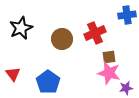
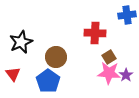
black star: moved 14 px down
red cross: rotated 25 degrees clockwise
brown circle: moved 6 px left, 18 px down
brown square: rotated 24 degrees counterclockwise
pink star: rotated 10 degrees counterclockwise
blue pentagon: moved 1 px up
purple star: moved 13 px up; rotated 24 degrees counterclockwise
